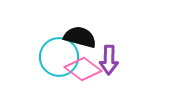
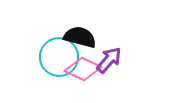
purple arrow: rotated 140 degrees counterclockwise
pink diamond: rotated 12 degrees counterclockwise
